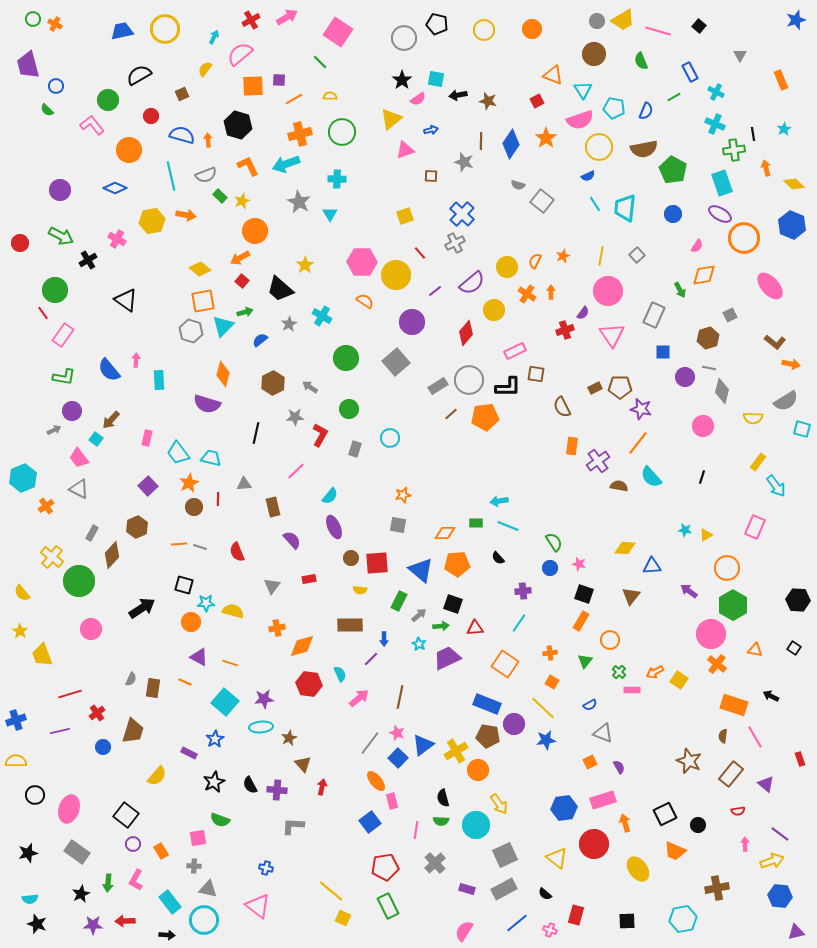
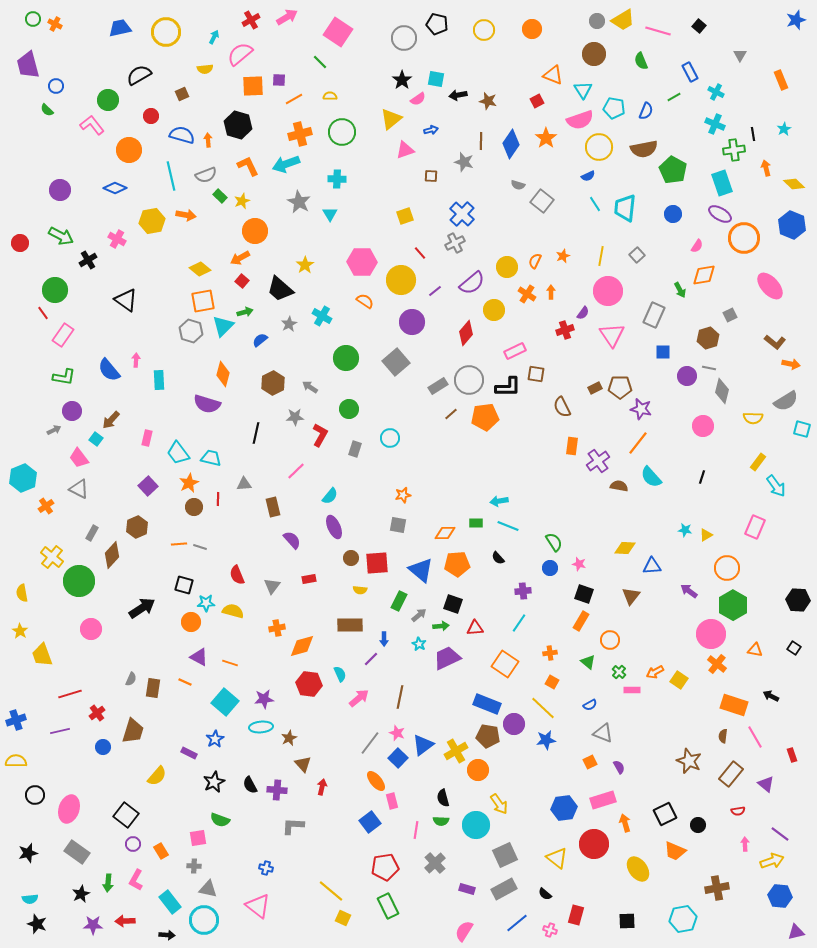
yellow circle at (165, 29): moved 1 px right, 3 px down
blue trapezoid at (122, 31): moved 2 px left, 3 px up
yellow semicircle at (205, 69): rotated 133 degrees counterclockwise
yellow circle at (396, 275): moved 5 px right, 5 px down
purple circle at (685, 377): moved 2 px right, 1 px up
red semicircle at (237, 552): moved 23 px down
yellow semicircle at (22, 593): rotated 30 degrees clockwise
green triangle at (585, 661): moved 3 px right, 1 px down; rotated 28 degrees counterclockwise
red rectangle at (800, 759): moved 8 px left, 4 px up
